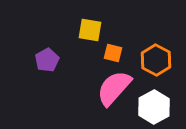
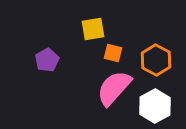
yellow square: moved 3 px right, 1 px up; rotated 20 degrees counterclockwise
white hexagon: moved 1 px right, 1 px up
